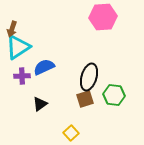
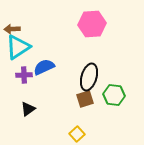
pink hexagon: moved 11 px left, 7 px down
brown arrow: rotated 70 degrees clockwise
purple cross: moved 2 px right, 1 px up
black triangle: moved 12 px left, 5 px down
yellow square: moved 6 px right, 1 px down
